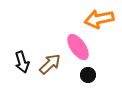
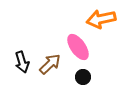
orange arrow: moved 2 px right
black circle: moved 5 px left, 2 px down
